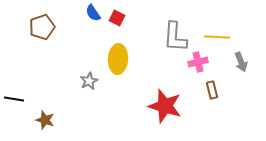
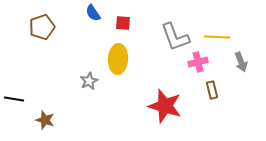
red square: moved 6 px right, 5 px down; rotated 21 degrees counterclockwise
gray L-shape: rotated 24 degrees counterclockwise
